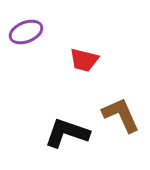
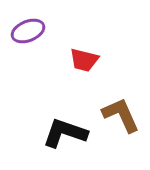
purple ellipse: moved 2 px right, 1 px up
black L-shape: moved 2 px left
